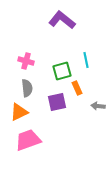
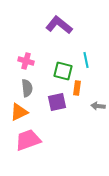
purple L-shape: moved 3 px left, 5 px down
green square: moved 1 px right; rotated 30 degrees clockwise
orange rectangle: rotated 32 degrees clockwise
